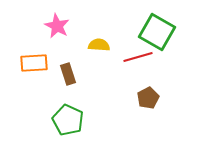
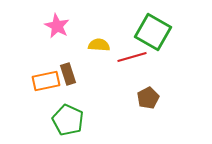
green square: moved 4 px left
red line: moved 6 px left
orange rectangle: moved 12 px right, 18 px down; rotated 8 degrees counterclockwise
